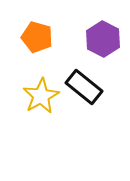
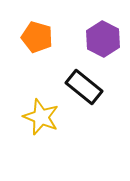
yellow star: moved 21 px down; rotated 21 degrees counterclockwise
